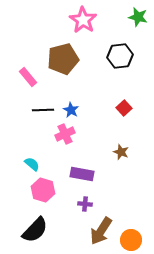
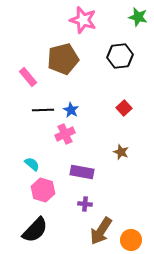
pink star: rotated 16 degrees counterclockwise
purple rectangle: moved 2 px up
